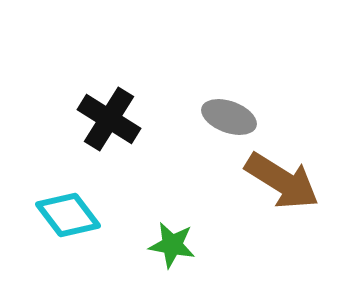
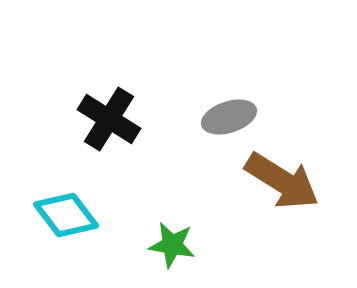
gray ellipse: rotated 38 degrees counterclockwise
cyan diamond: moved 2 px left
